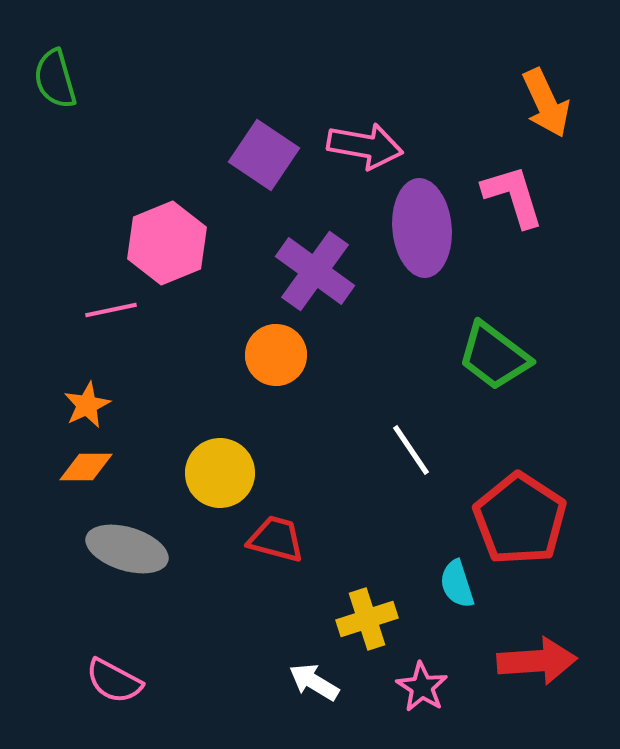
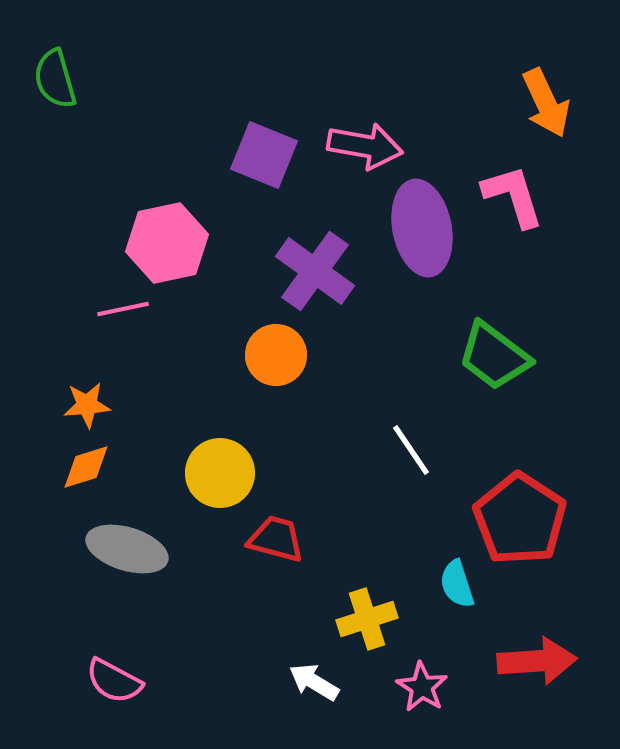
purple square: rotated 12 degrees counterclockwise
purple ellipse: rotated 6 degrees counterclockwise
pink hexagon: rotated 10 degrees clockwise
pink line: moved 12 px right, 1 px up
orange star: rotated 21 degrees clockwise
orange diamond: rotated 18 degrees counterclockwise
